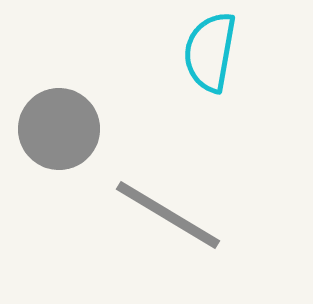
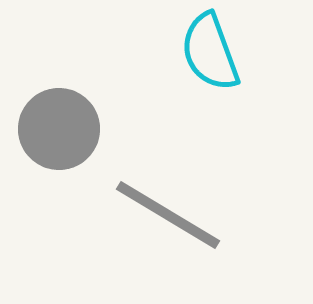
cyan semicircle: rotated 30 degrees counterclockwise
